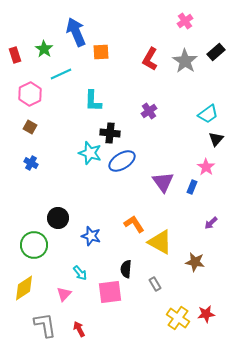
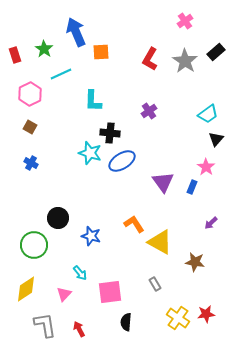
black semicircle: moved 53 px down
yellow diamond: moved 2 px right, 1 px down
